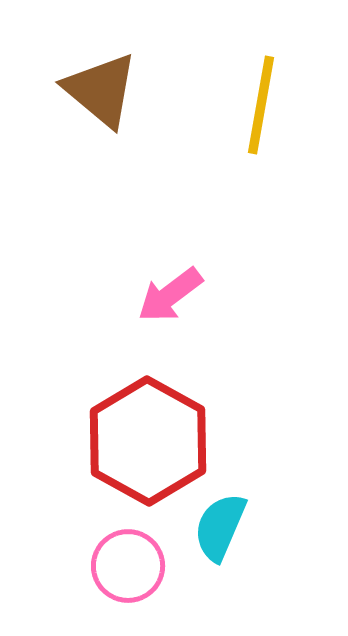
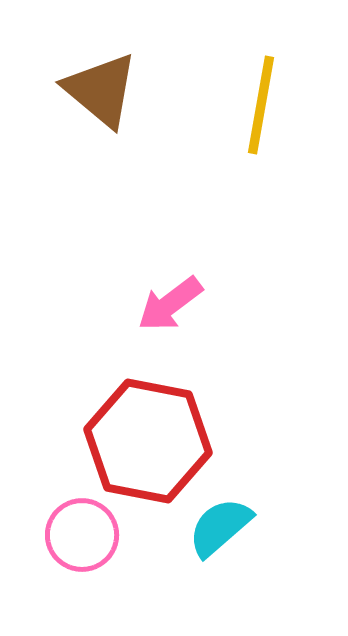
pink arrow: moved 9 px down
red hexagon: rotated 18 degrees counterclockwise
cyan semicircle: rotated 26 degrees clockwise
pink circle: moved 46 px left, 31 px up
